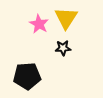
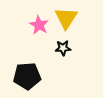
pink star: moved 1 px down
